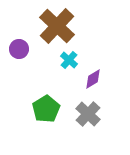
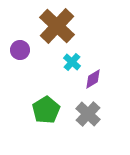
purple circle: moved 1 px right, 1 px down
cyan cross: moved 3 px right, 2 px down
green pentagon: moved 1 px down
